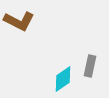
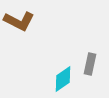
gray rectangle: moved 2 px up
